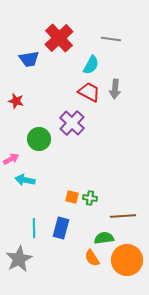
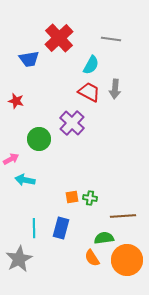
orange square: rotated 24 degrees counterclockwise
